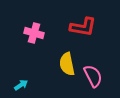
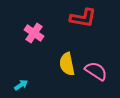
red L-shape: moved 9 px up
pink cross: rotated 18 degrees clockwise
pink semicircle: moved 3 px right, 5 px up; rotated 30 degrees counterclockwise
